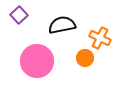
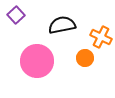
purple square: moved 3 px left
orange cross: moved 1 px right, 1 px up
